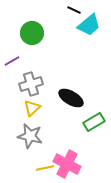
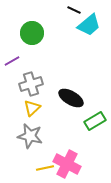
green rectangle: moved 1 px right, 1 px up
